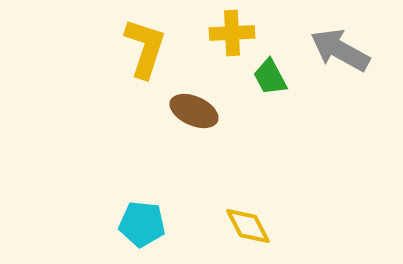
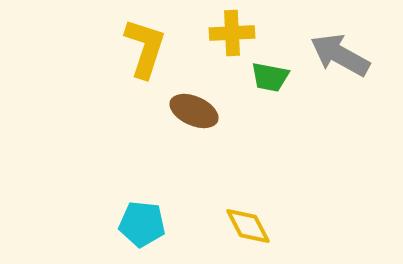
gray arrow: moved 5 px down
green trapezoid: rotated 51 degrees counterclockwise
